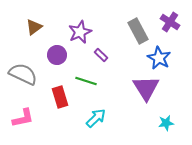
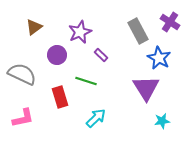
gray semicircle: moved 1 px left
cyan star: moved 4 px left, 2 px up
